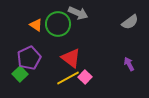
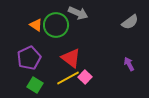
green circle: moved 2 px left, 1 px down
green square: moved 15 px right, 11 px down; rotated 14 degrees counterclockwise
